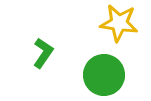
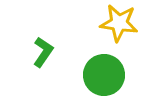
green L-shape: moved 1 px up
